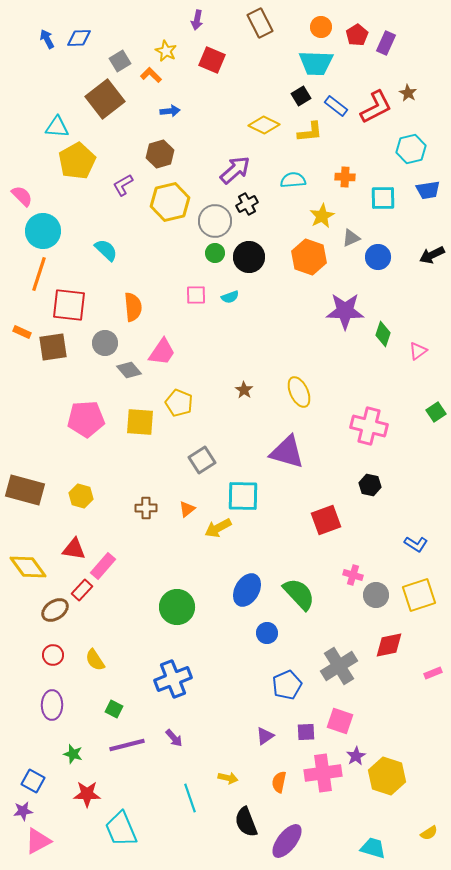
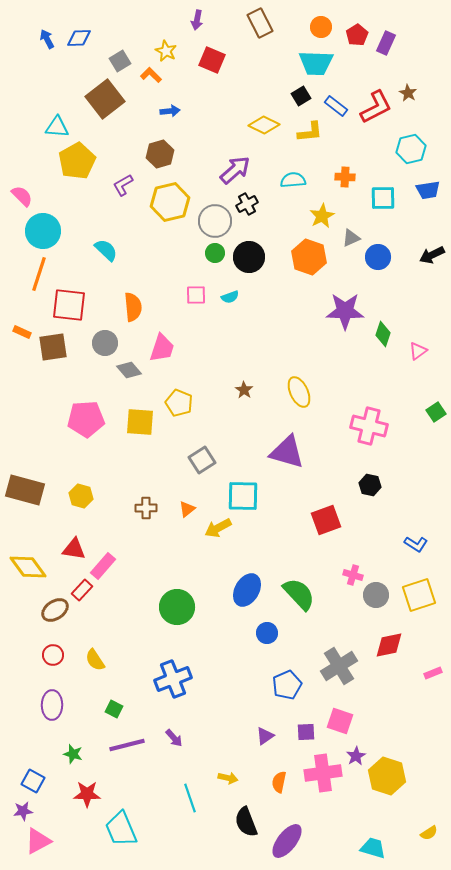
pink trapezoid at (162, 352): moved 4 px up; rotated 16 degrees counterclockwise
